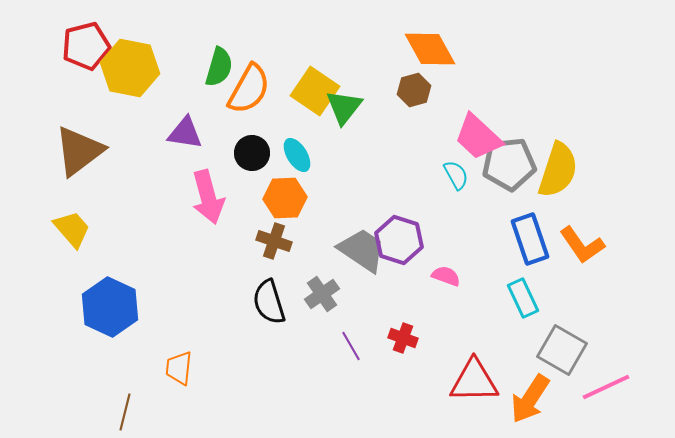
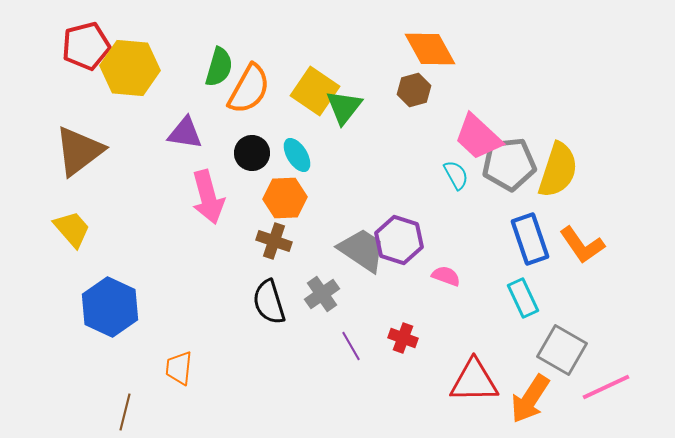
yellow hexagon: rotated 6 degrees counterclockwise
